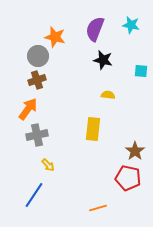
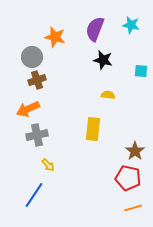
gray circle: moved 6 px left, 1 px down
orange arrow: rotated 150 degrees counterclockwise
orange line: moved 35 px right
